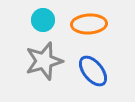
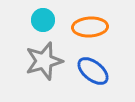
orange ellipse: moved 1 px right, 3 px down
blue ellipse: rotated 12 degrees counterclockwise
